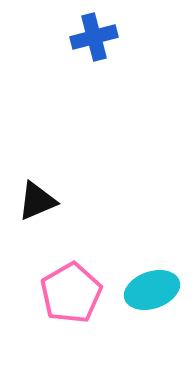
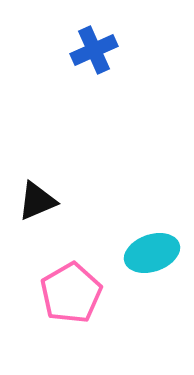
blue cross: moved 13 px down; rotated 9 degrees counterclockwise
cyan ellipse: moved 37 px up
